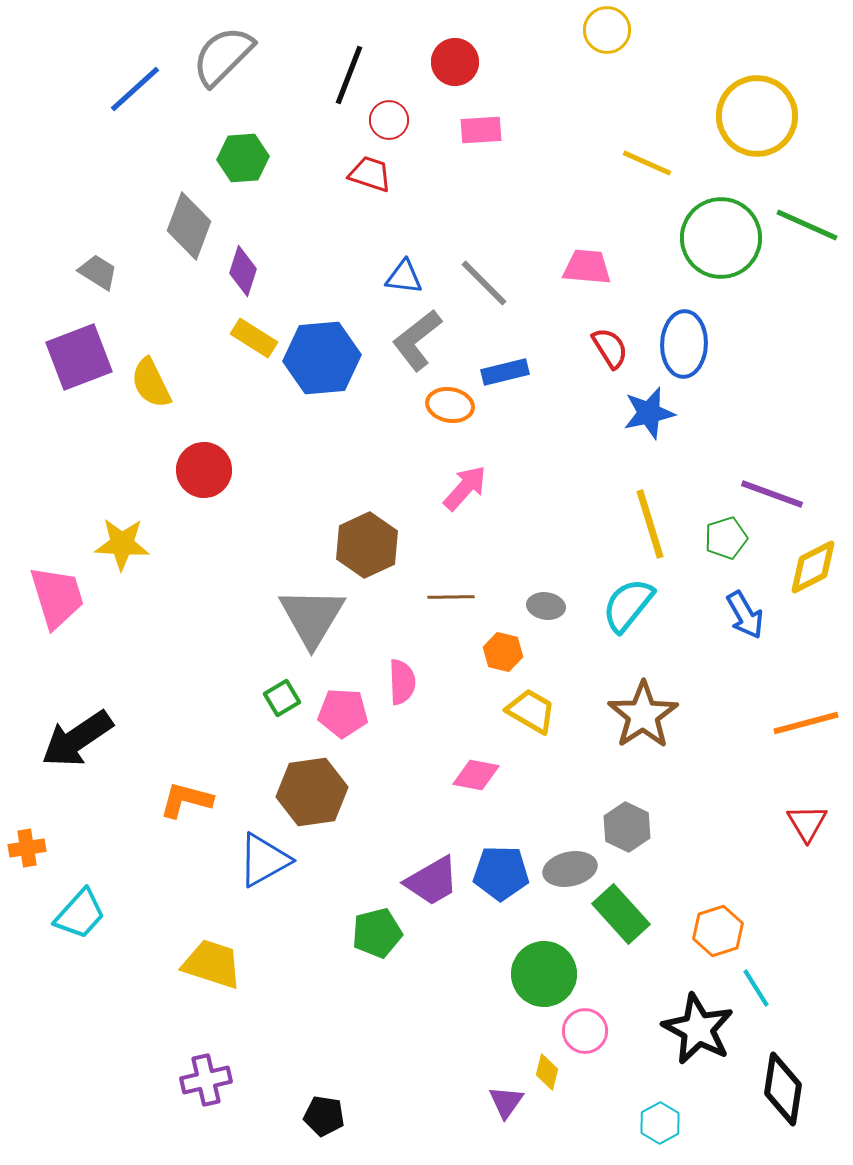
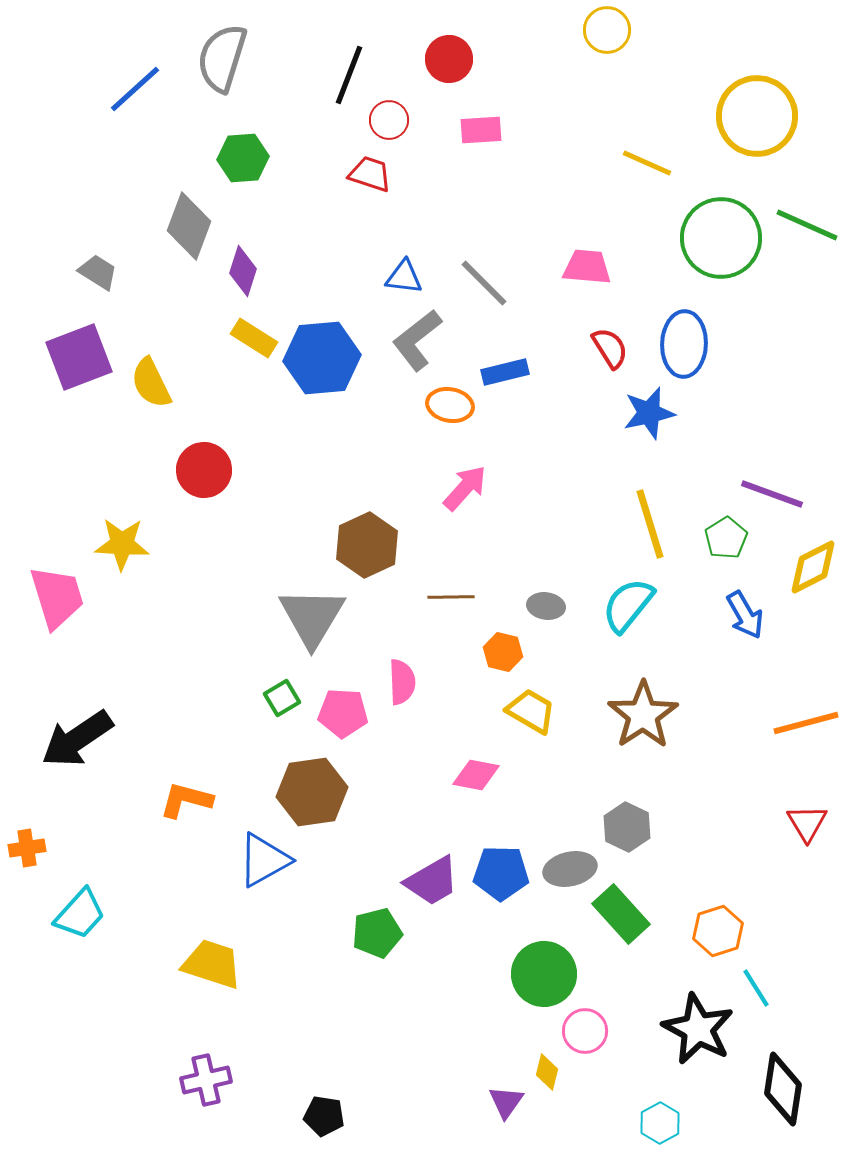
gray semicircle at (223, 56): moved 1 px left, 2 px down; rotated 28 degrees counterclockwise
red circle at (455, 62): moved 6 px left, 3 px up
green pentagon at (726, 538): rotated 15 degrees counterclockwise
